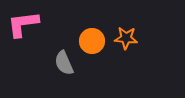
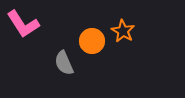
pink L-shape: rotated 116 degrees counterclockwise
orange star: moved 3 px left, 7 px up; rotated 25 degrees clockwise
